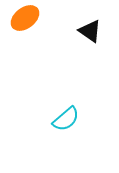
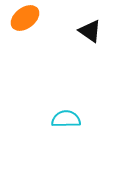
cyan semicircle: rotated 140 degrees counterclockwise
